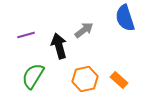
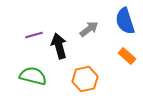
blue semicircle: moved 3 px down
gray arrow: moved 5 px right, 1 px up
purple line: moved 8 px right
green semicircle: rotated 72 degrees clockwise
orange rectangle: moved 8 px right, 24 px up
